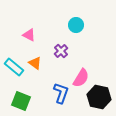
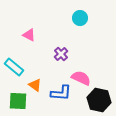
cyan circle: moved 4 px right, 7 px up
purple cross: moved 3 px down
orange triangle: moved 22 px down
pink semicircle: rotated 96 degrees counterclockwise
blue L-shape: rotated 75 degrees clockwise
black hexagon: moved 3 px down
green square: moved 3 px left; rotated 18 degrees counterclockwise
